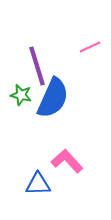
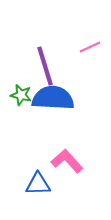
purple line: moved 8 px right
blue semicircle: rotated 111 degrees counterclockwise
